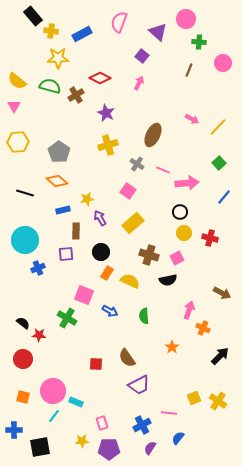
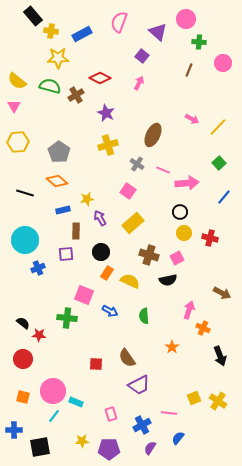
green cross at (67, 318): rotated 24 degrees counterclockwise
black arrow at (220, 356): rotated 114 degrees clockwise
pink rectangle at (102, 423): moved 9 px right, 9 px up
